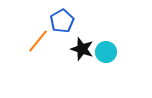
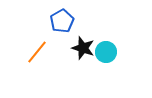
orange line: moved 1 px left, 11 px down
black star: moved 1 px right, 1 px up
